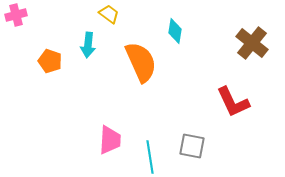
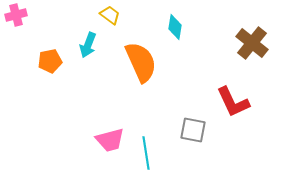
yellow trapezoid: moved 1 px right, 1 px down
cyan diamond: moved 4 px up
cyan arrow: rotated 15 degrees clockwise
orange pentagon: rotated 30 degrees counterclockwise
pink trapezoid: rotated 72 degrees clockwise
gray square: moved 1 px right, 16 px up
cyan line: moved 4 px left, 4 px up
